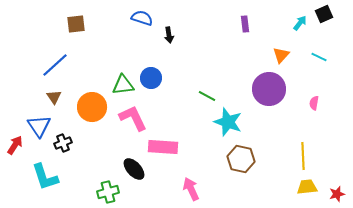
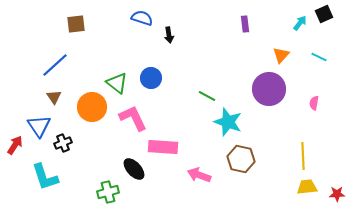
green triangle: moved 6 px left, 2 px up; rotated 45 degrees clockwise
pink arrow: moved 8 px right, 14 px up; rotated 45 degrees counterclockwise
red star: rotated 14 degrees clockwise
